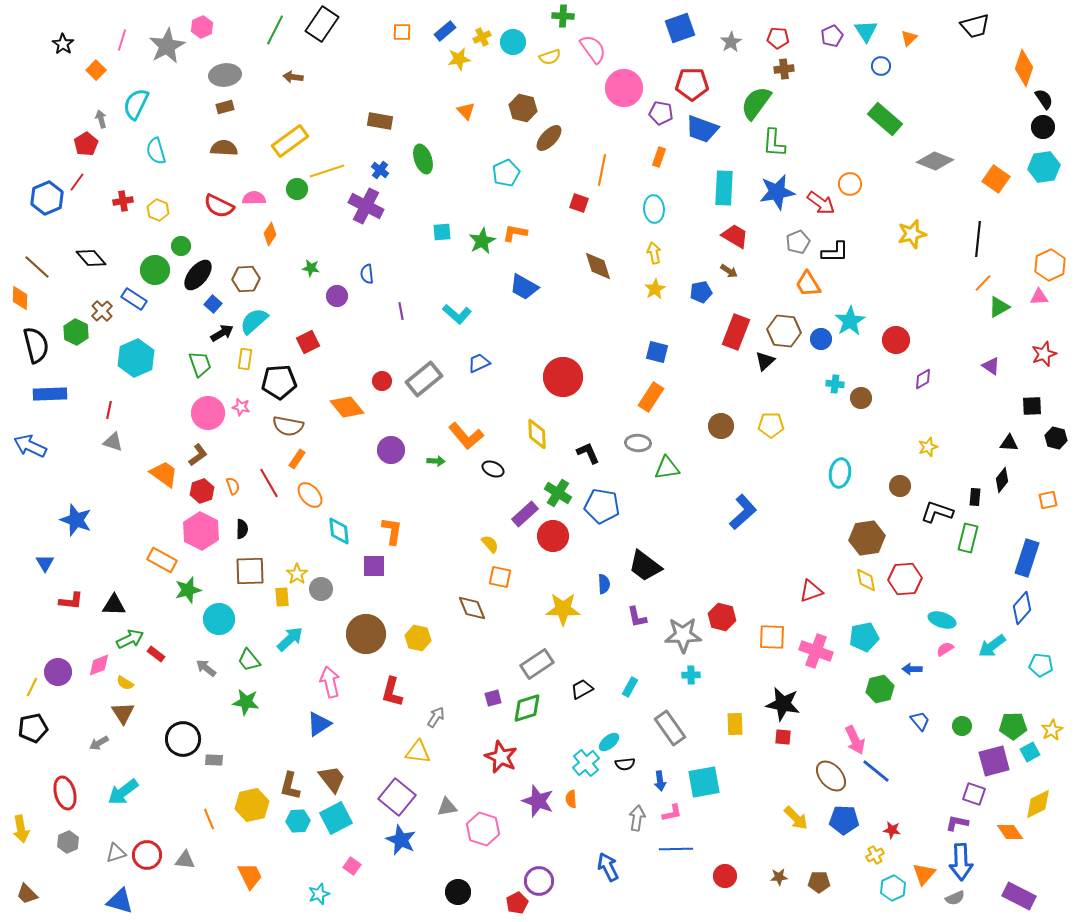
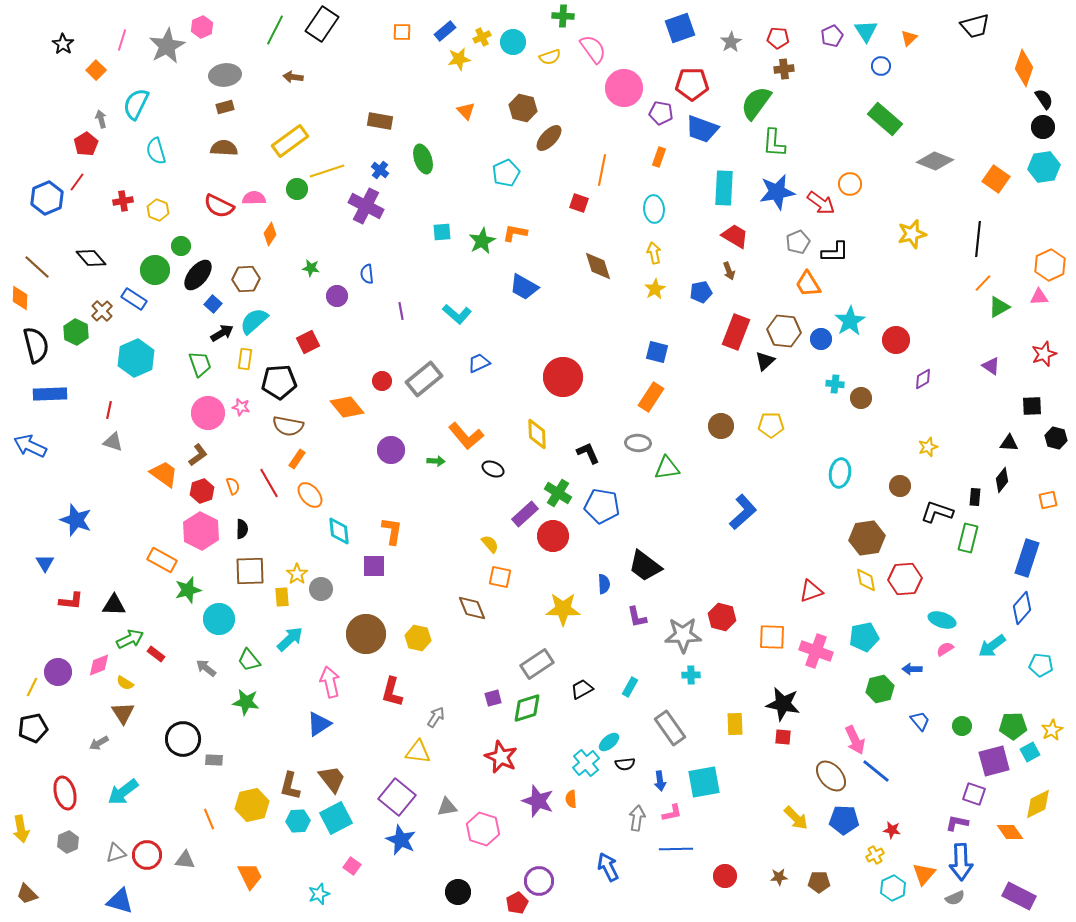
brown arrow at (729, 271): rotated 36 degrees clockwise
